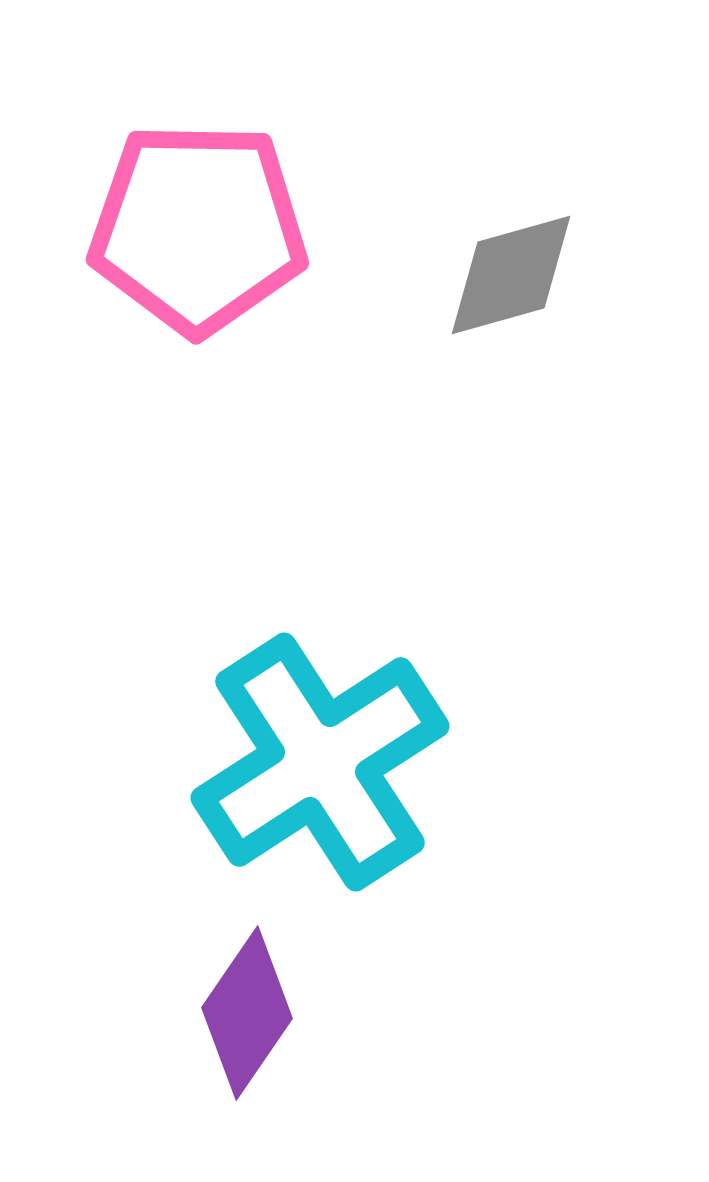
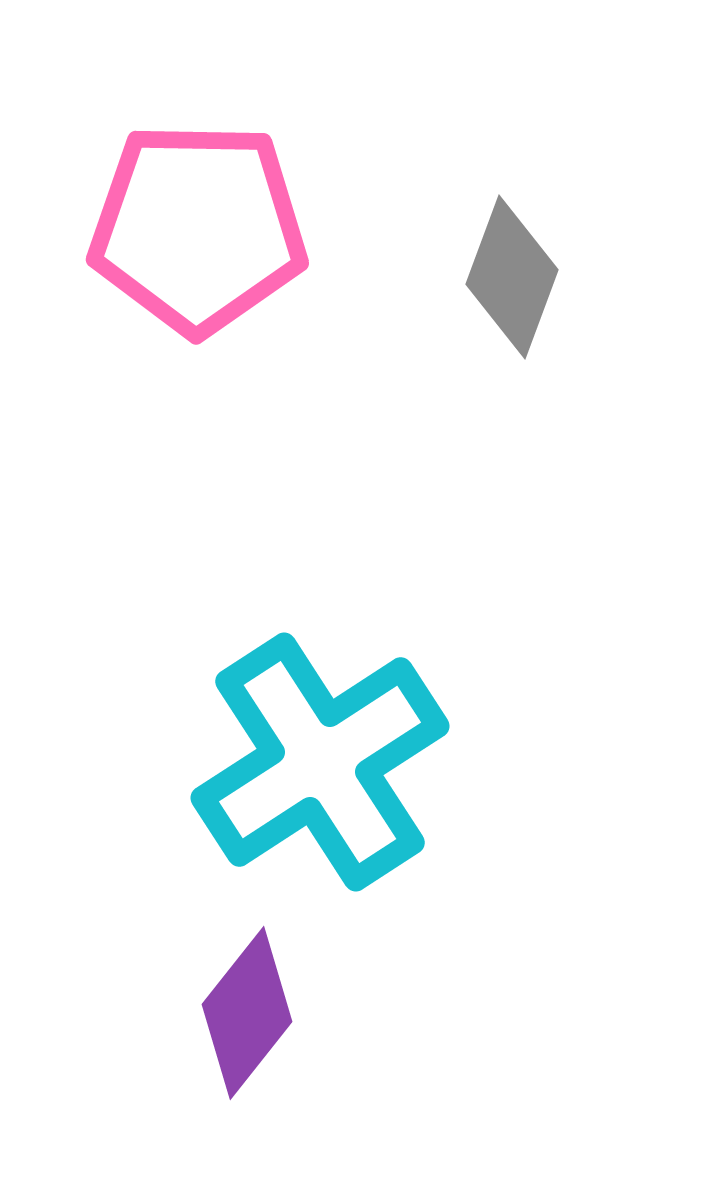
gray diamond: moved 1 px right, 2 px down; rotated 54 degrees counterclockwise
purple diamond: rotated 4 degrees clockwise
